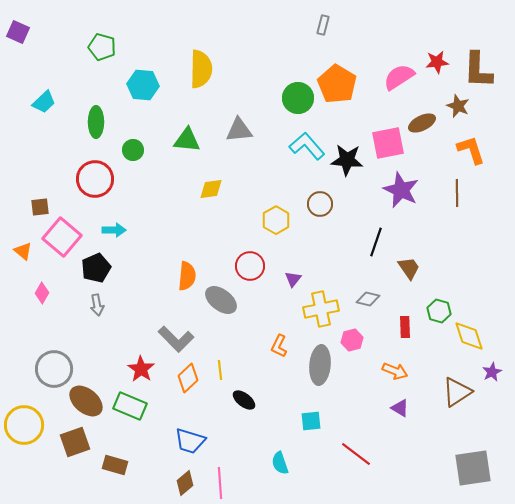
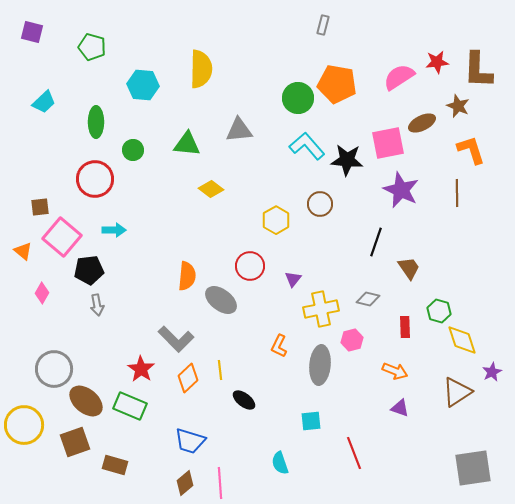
purple square at (18, 32): moved 14 px right; rotated 10 degrees counterclockwise
green pentagon at (102, 47): moved 10 px left
orange pentagon at (337, 84): rotated 21 degrees counterclockwise
green triangle at (187, 140): moved 4 px down
yellow diamond at (211, 189): rotated 45 degrees clockwise
black pentagon at (96, 268): moved 7 px left, 2 px down; rotated 16 degrees clockwise
yellow diamond at (469, 336): moved 7 px left, 4 px down
purple triangle at (400, 408): rotated 12 degrees counterclockwise
red line at (356, 454): moved 2 px left, 1 px up; rotated 32 degrees clockwise
